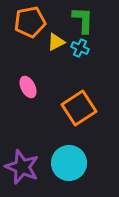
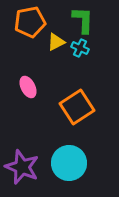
orange square: moved 2 px left, 1 px up
